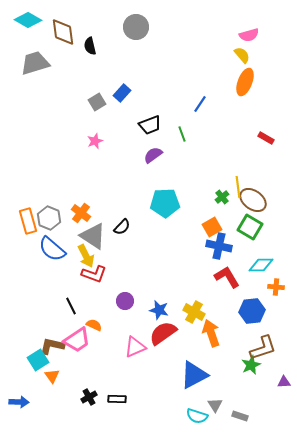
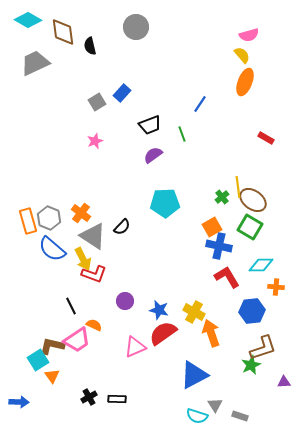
gray trapezoid at (35, 63): rotated 8 degrees counterclockwise
yellow arrow at (86, 256): moved 3 px left, 3 px down
